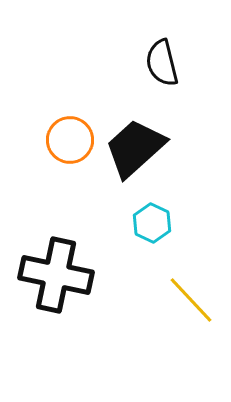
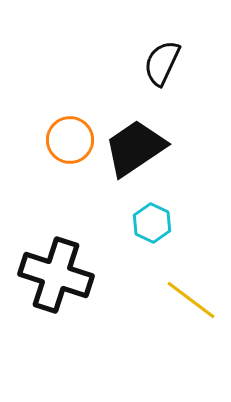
black semicircle: rotated 39 degrees clockwise
black trapezoid: rotated 8 degrees clockwise
black cross: rotated 6 degrees clockwise
yellow line: rotated 10 degrees counterclockwise
